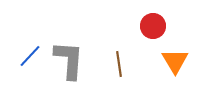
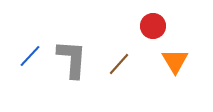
gray L-shape: moved 3 px right, 1 px up
brown line: rotated 50 degrees clockwise
